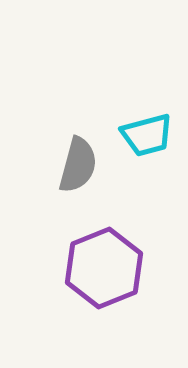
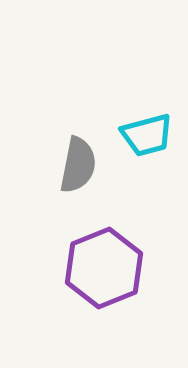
gray semicircle: rotated 4 degrees counterclockwise
